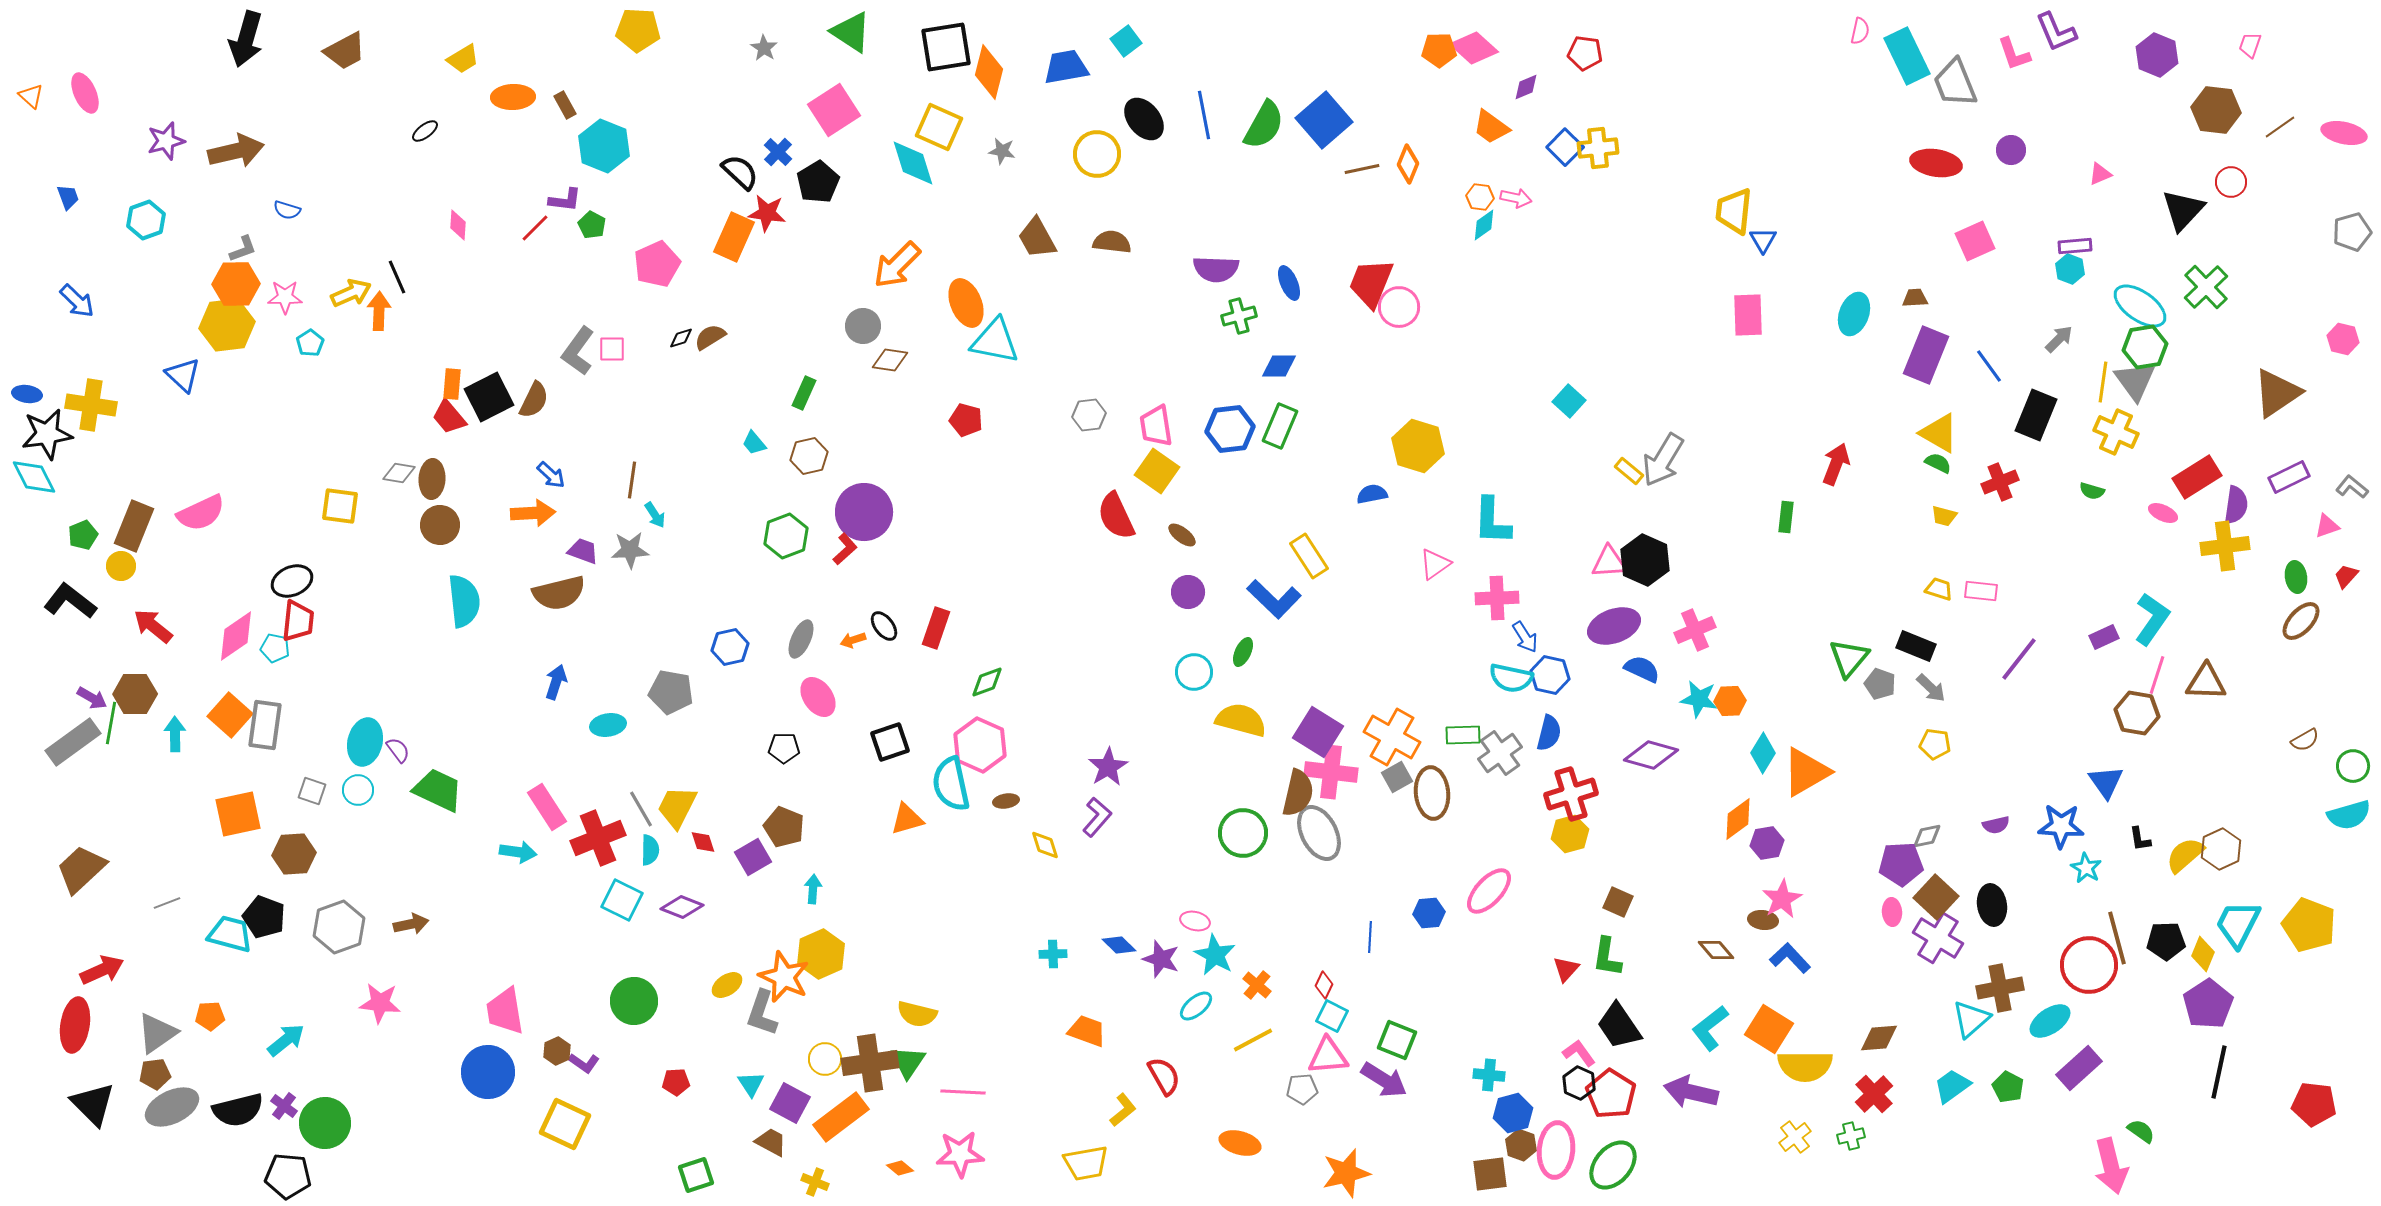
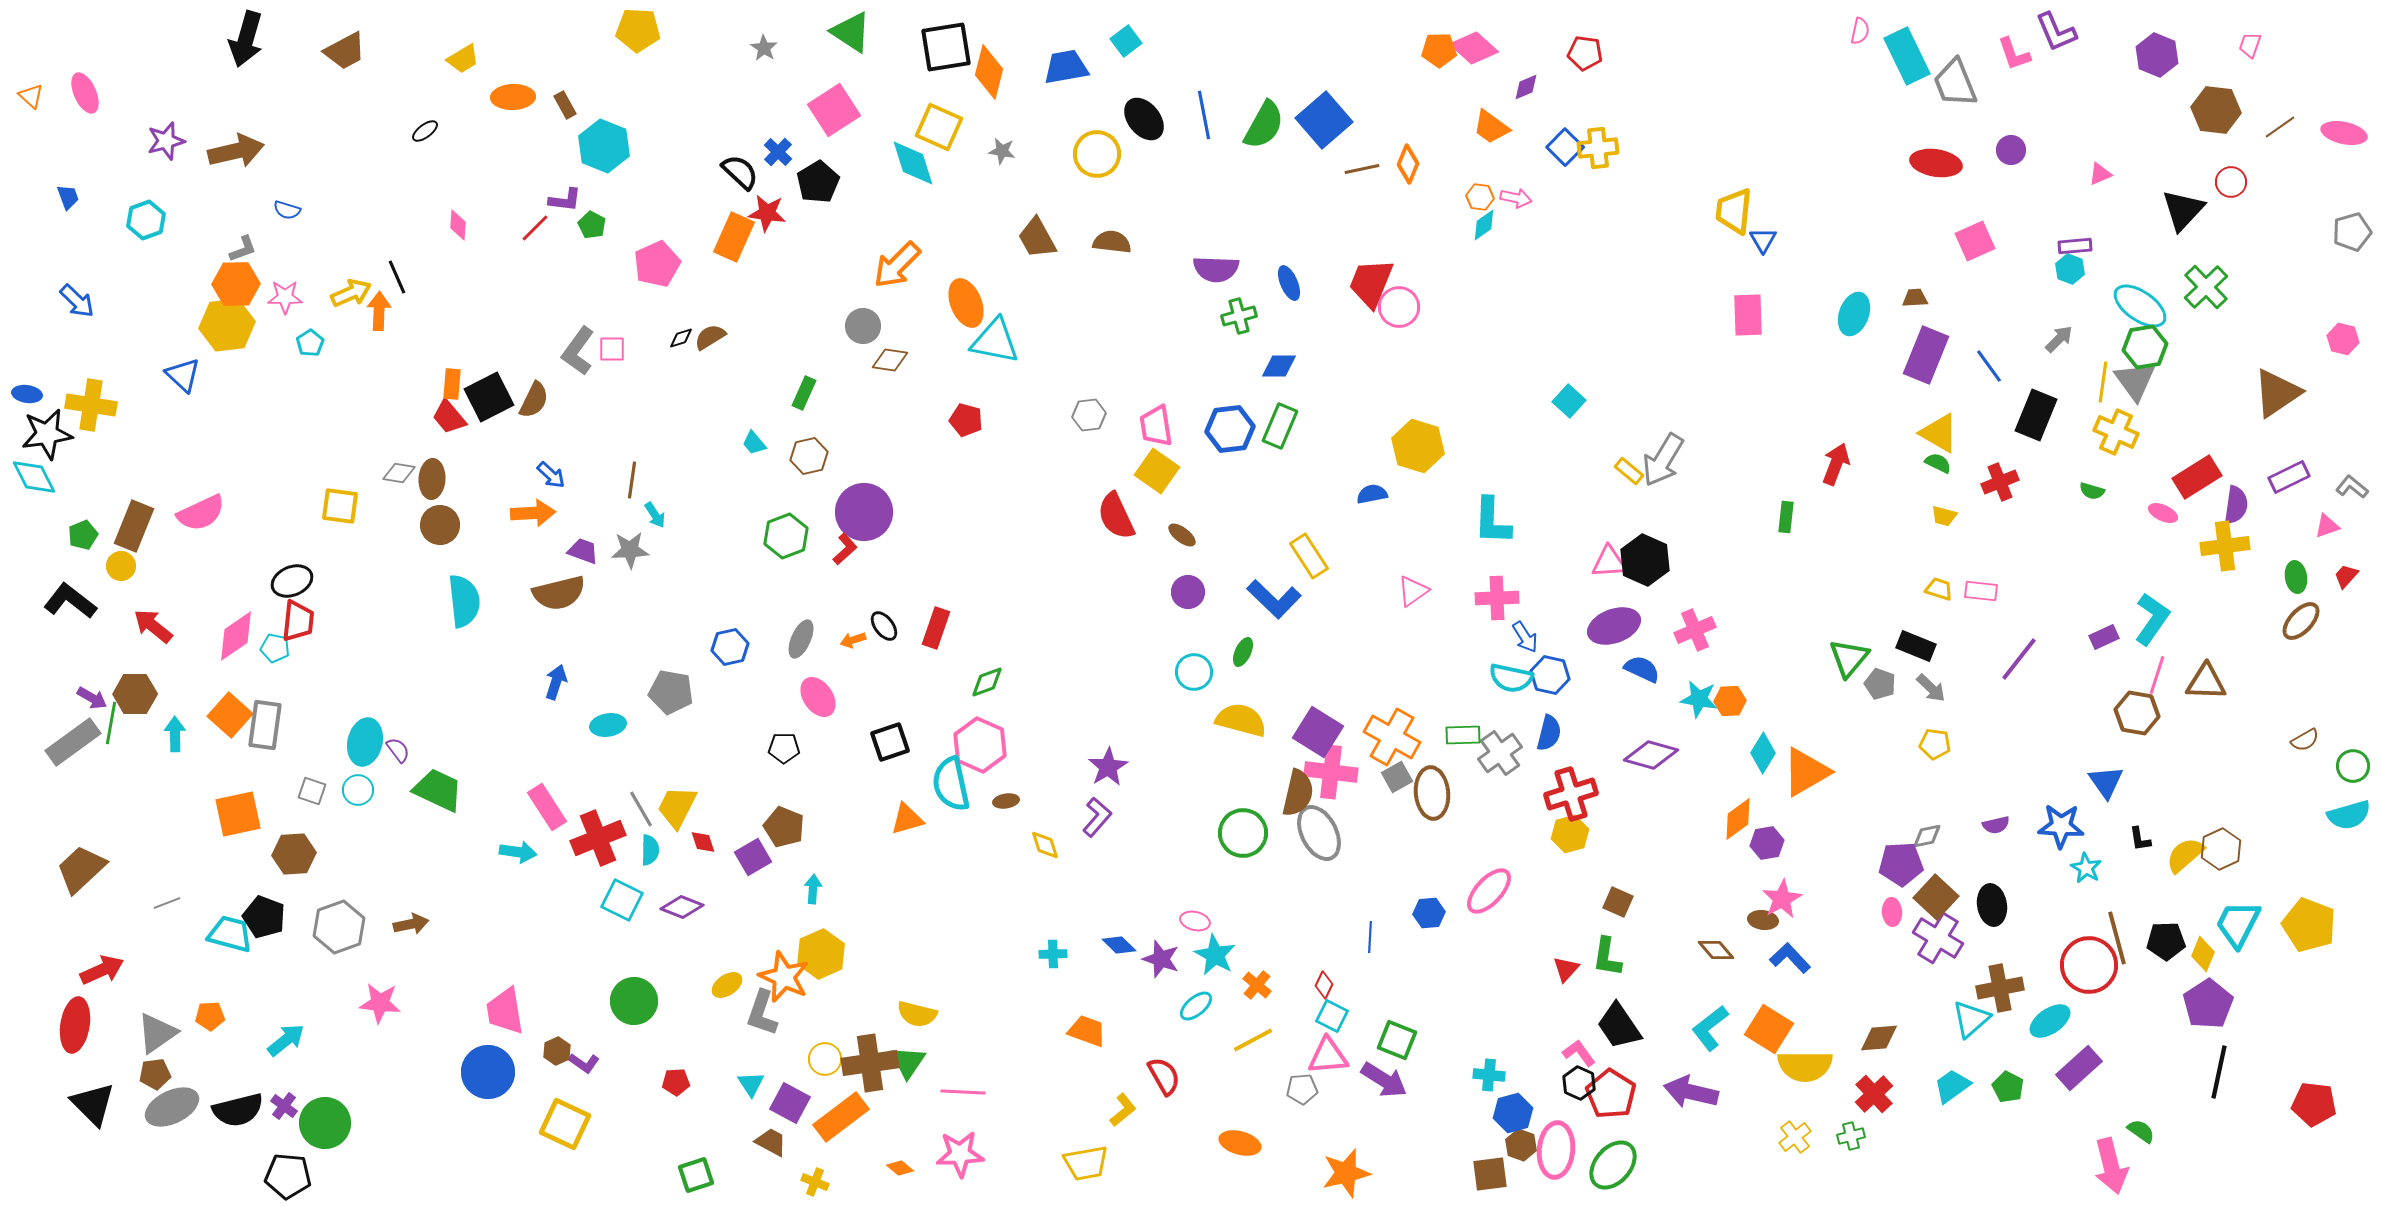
pink triangle at (1435, 564): moved 22 px left, 27 px down
